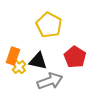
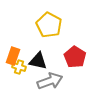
yellow cross: rotated 32 degrees counterclockwise
